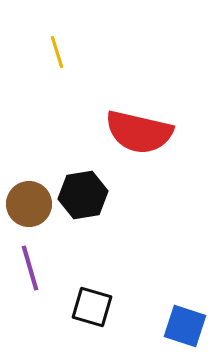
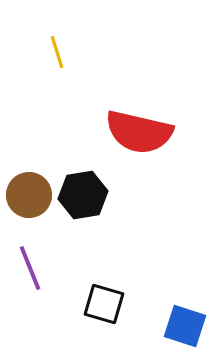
brown circle: moved 9 px up
purple line: rotated 6 degrees counterclockwise
black square: moved 12 px right, 3 px up
